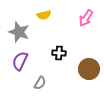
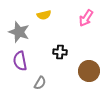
black cross: moved 1 px right, 1 px up
purple semicircle: rotated 36 degrees counterclockwise
brown circle: moved 2 px down
